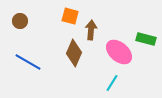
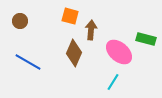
cyan line: moved 1 px right, 1 px up
